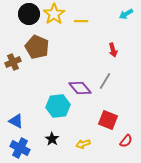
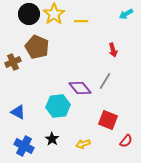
blue triangle: moved 2 px right, 9 px up
blue cross: moved 4 px right, 2 px up
